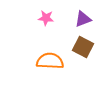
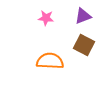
purple triangle: moved 3 px up
brown square: moved 1 px right, 2 px up
